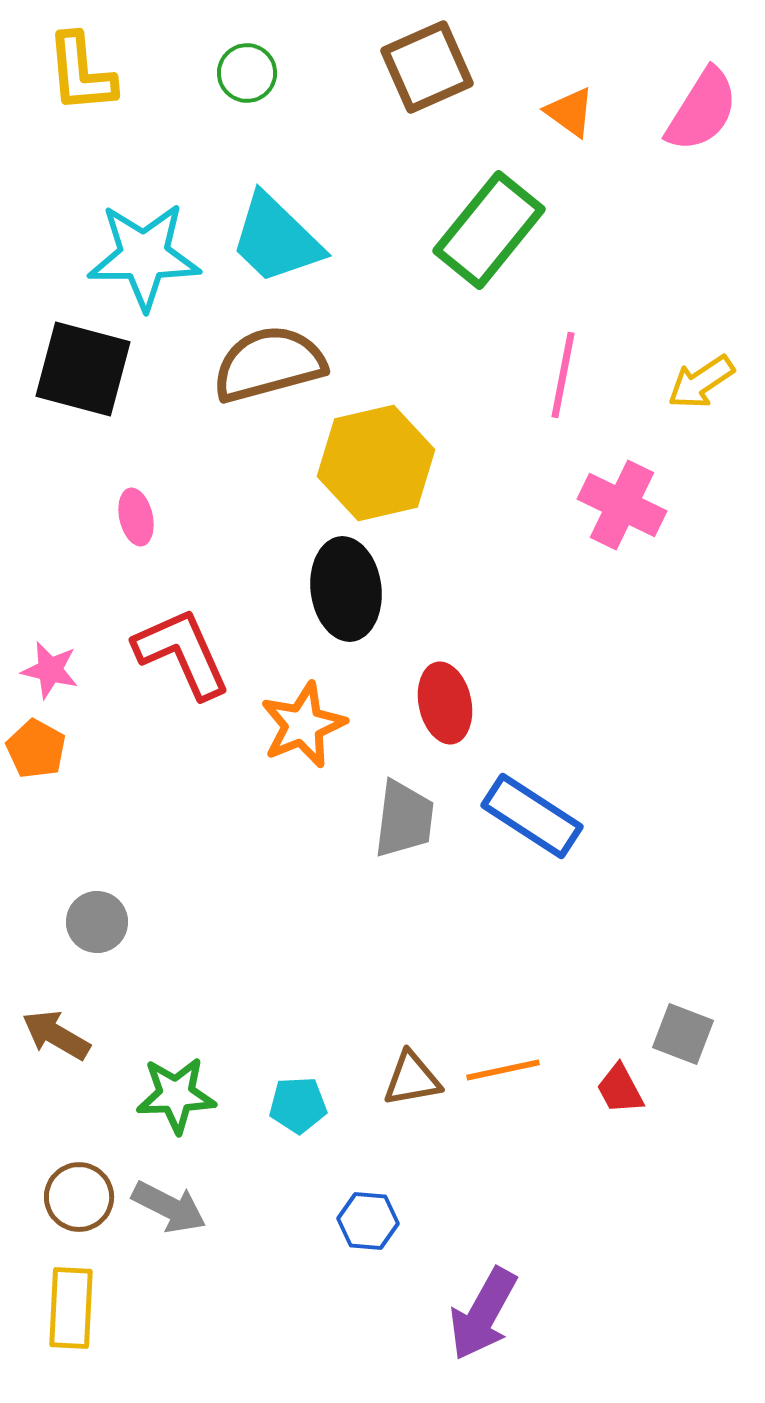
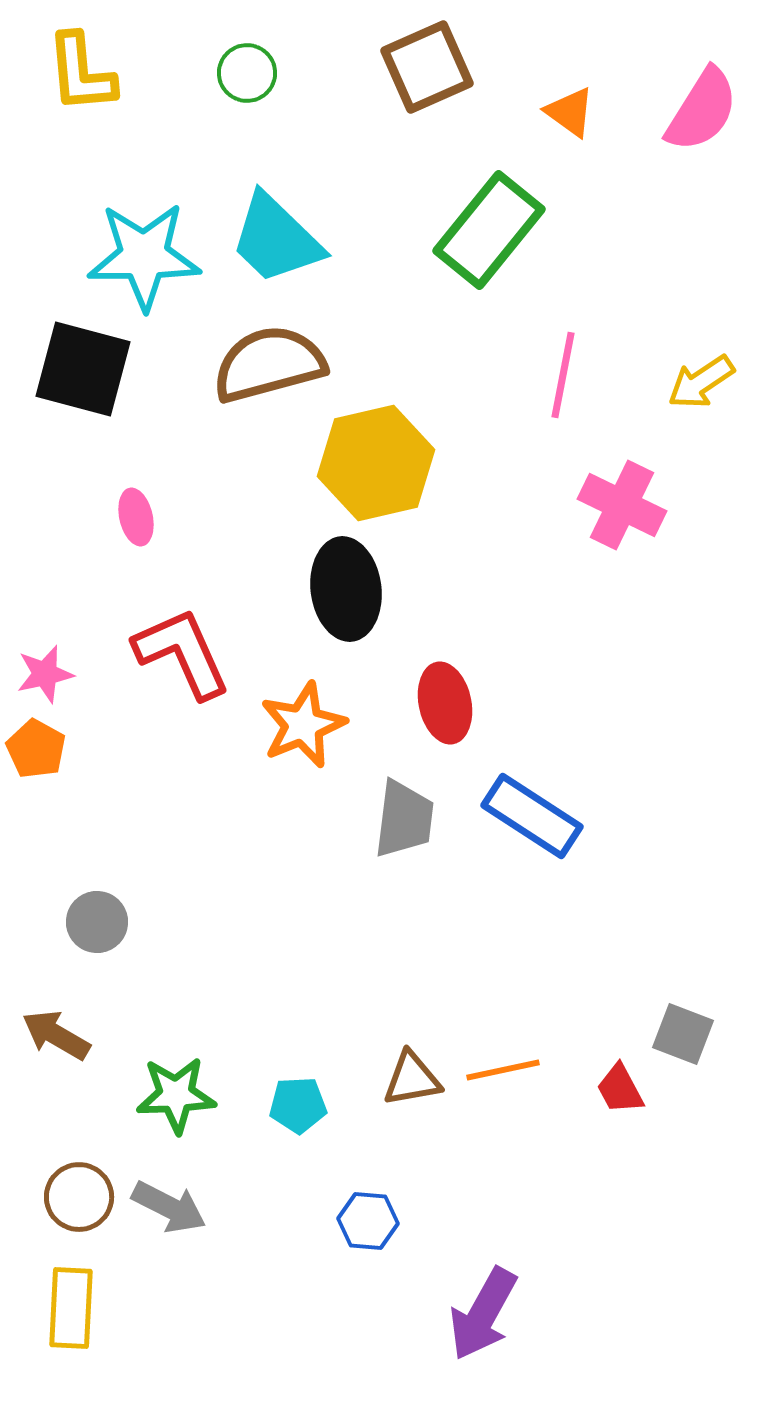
pink star: moved 5 px left, 4 px down; rotated 26 degrees counterclockwise
